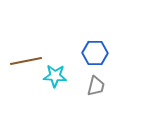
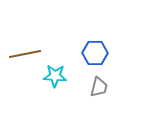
brown line: moved 1 px left, 7 px up
gray trapezoid: moved 3 px right, 1 px down
